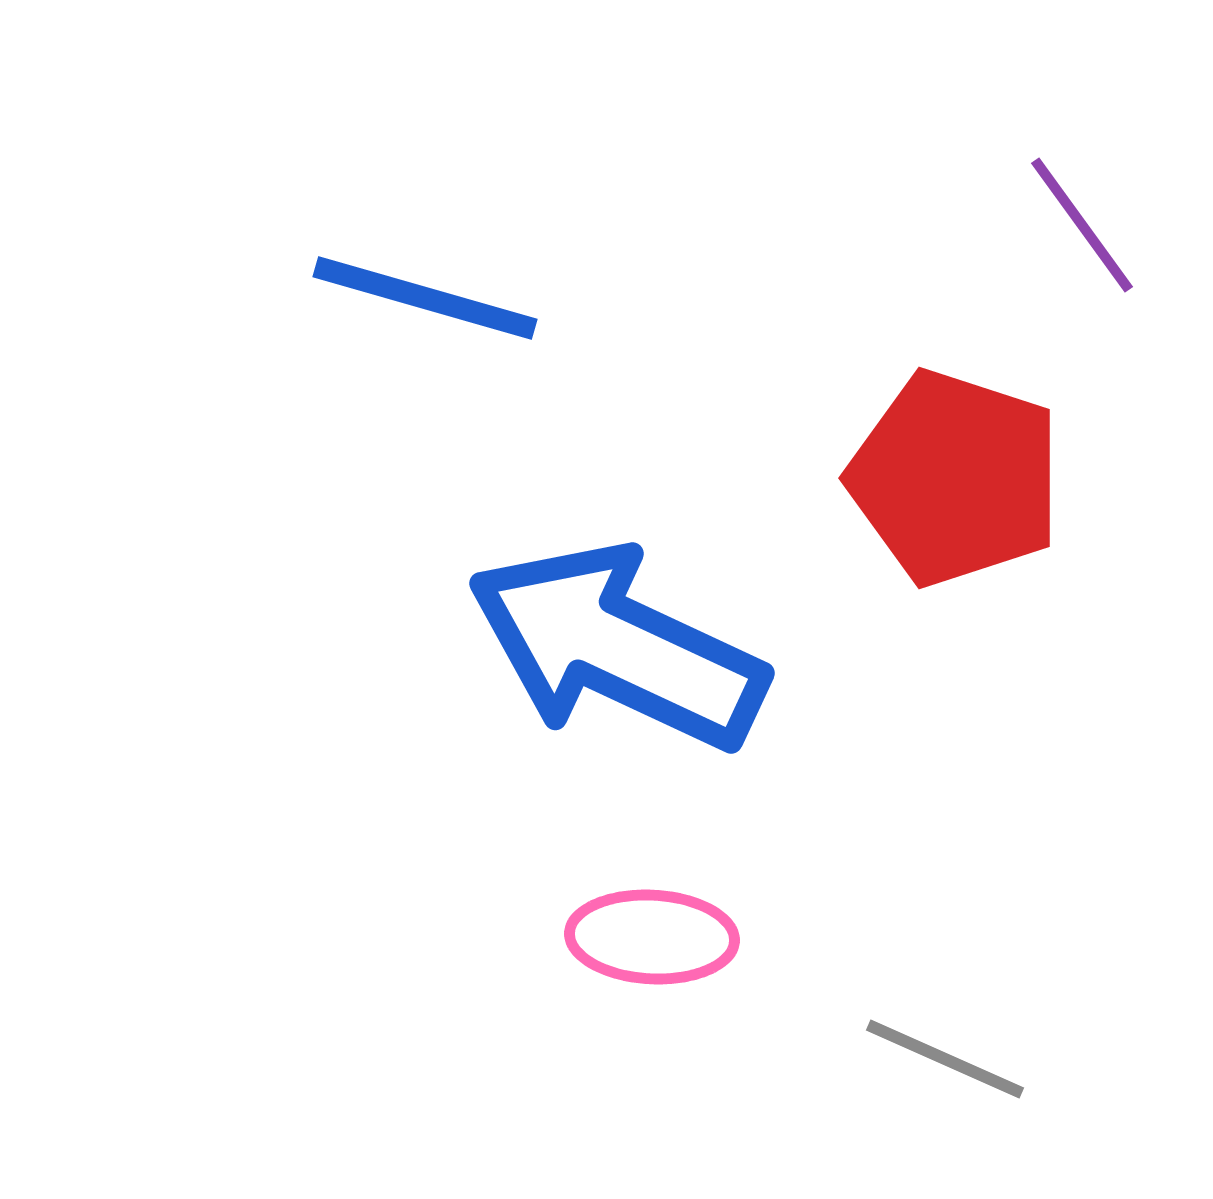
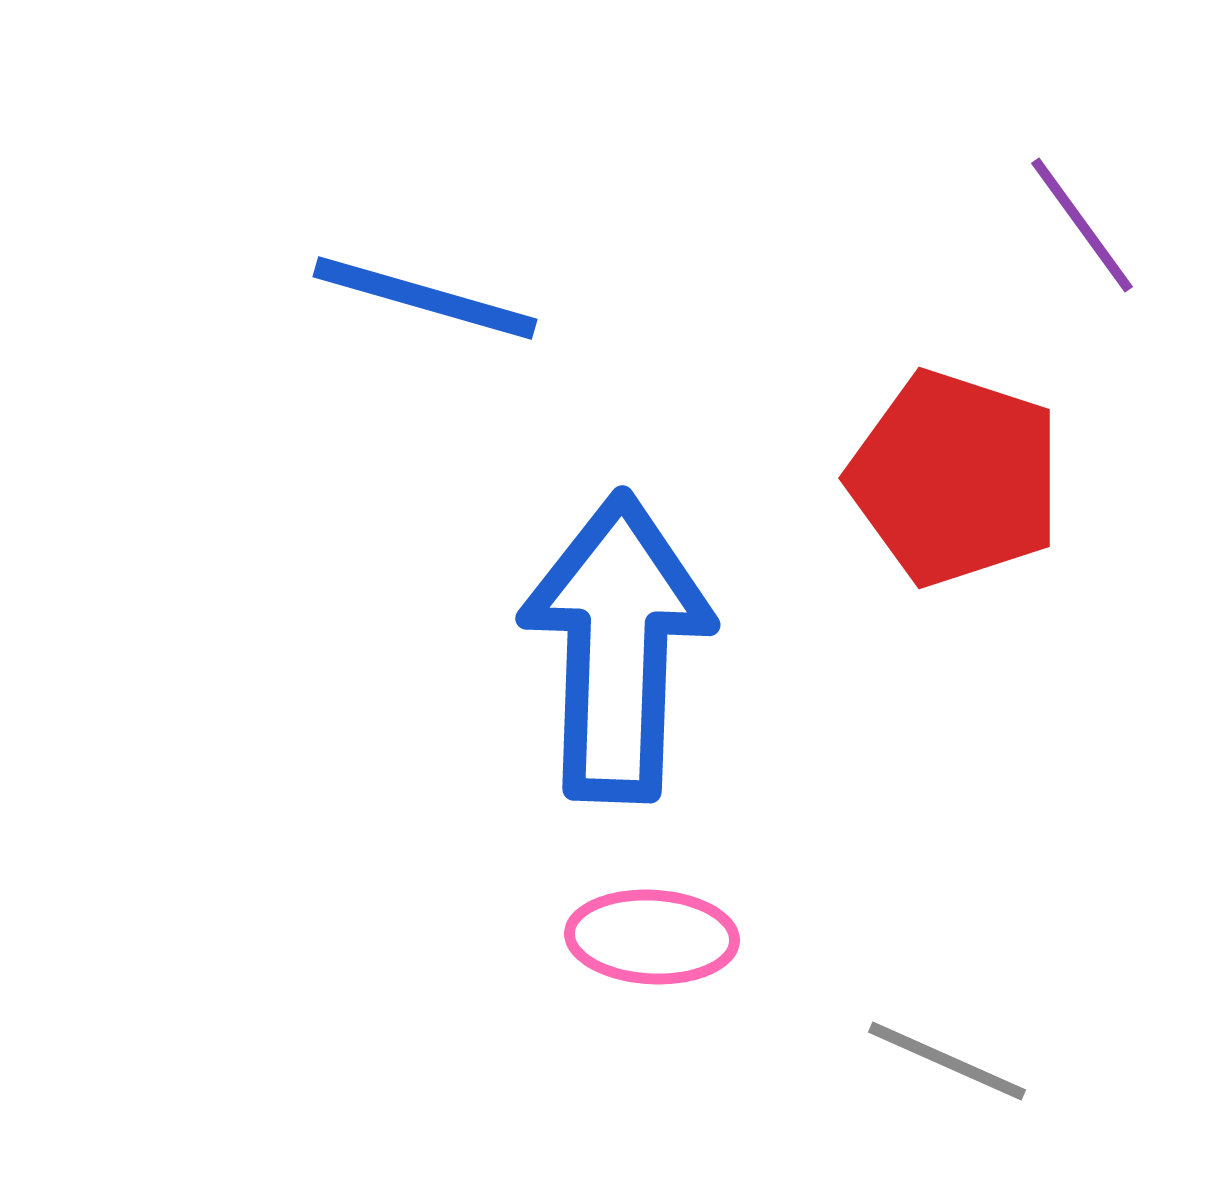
blue arrow: rotated 67 degrees clockwise
gray line: moved 2 px right, 2 px down
